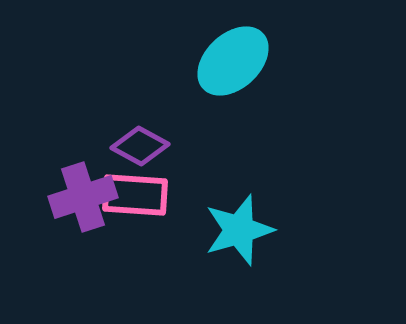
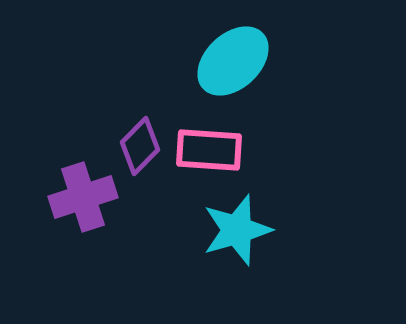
purple diamond: rotated 74 degrees counterclockwise
pink rectangle: moved 74 px right, 45 px up
cyan star: moved 2 px left
